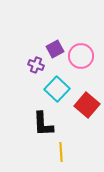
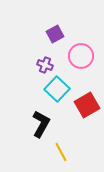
purple square: moved 15 px up
purple cross: moved 9 px right
red square: rotated 20 degrees clockwise
black L-shape: moved 2 px left; rotated 148 degrees counterclockwise
yellow line: rotated 24 degrees counterclockwise
